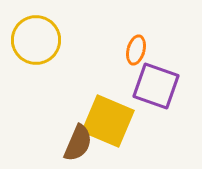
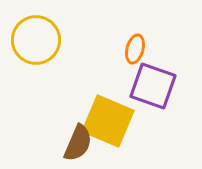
orange ellipse: moved 1 px left, 1 px up
purple square: moved 3 px left
